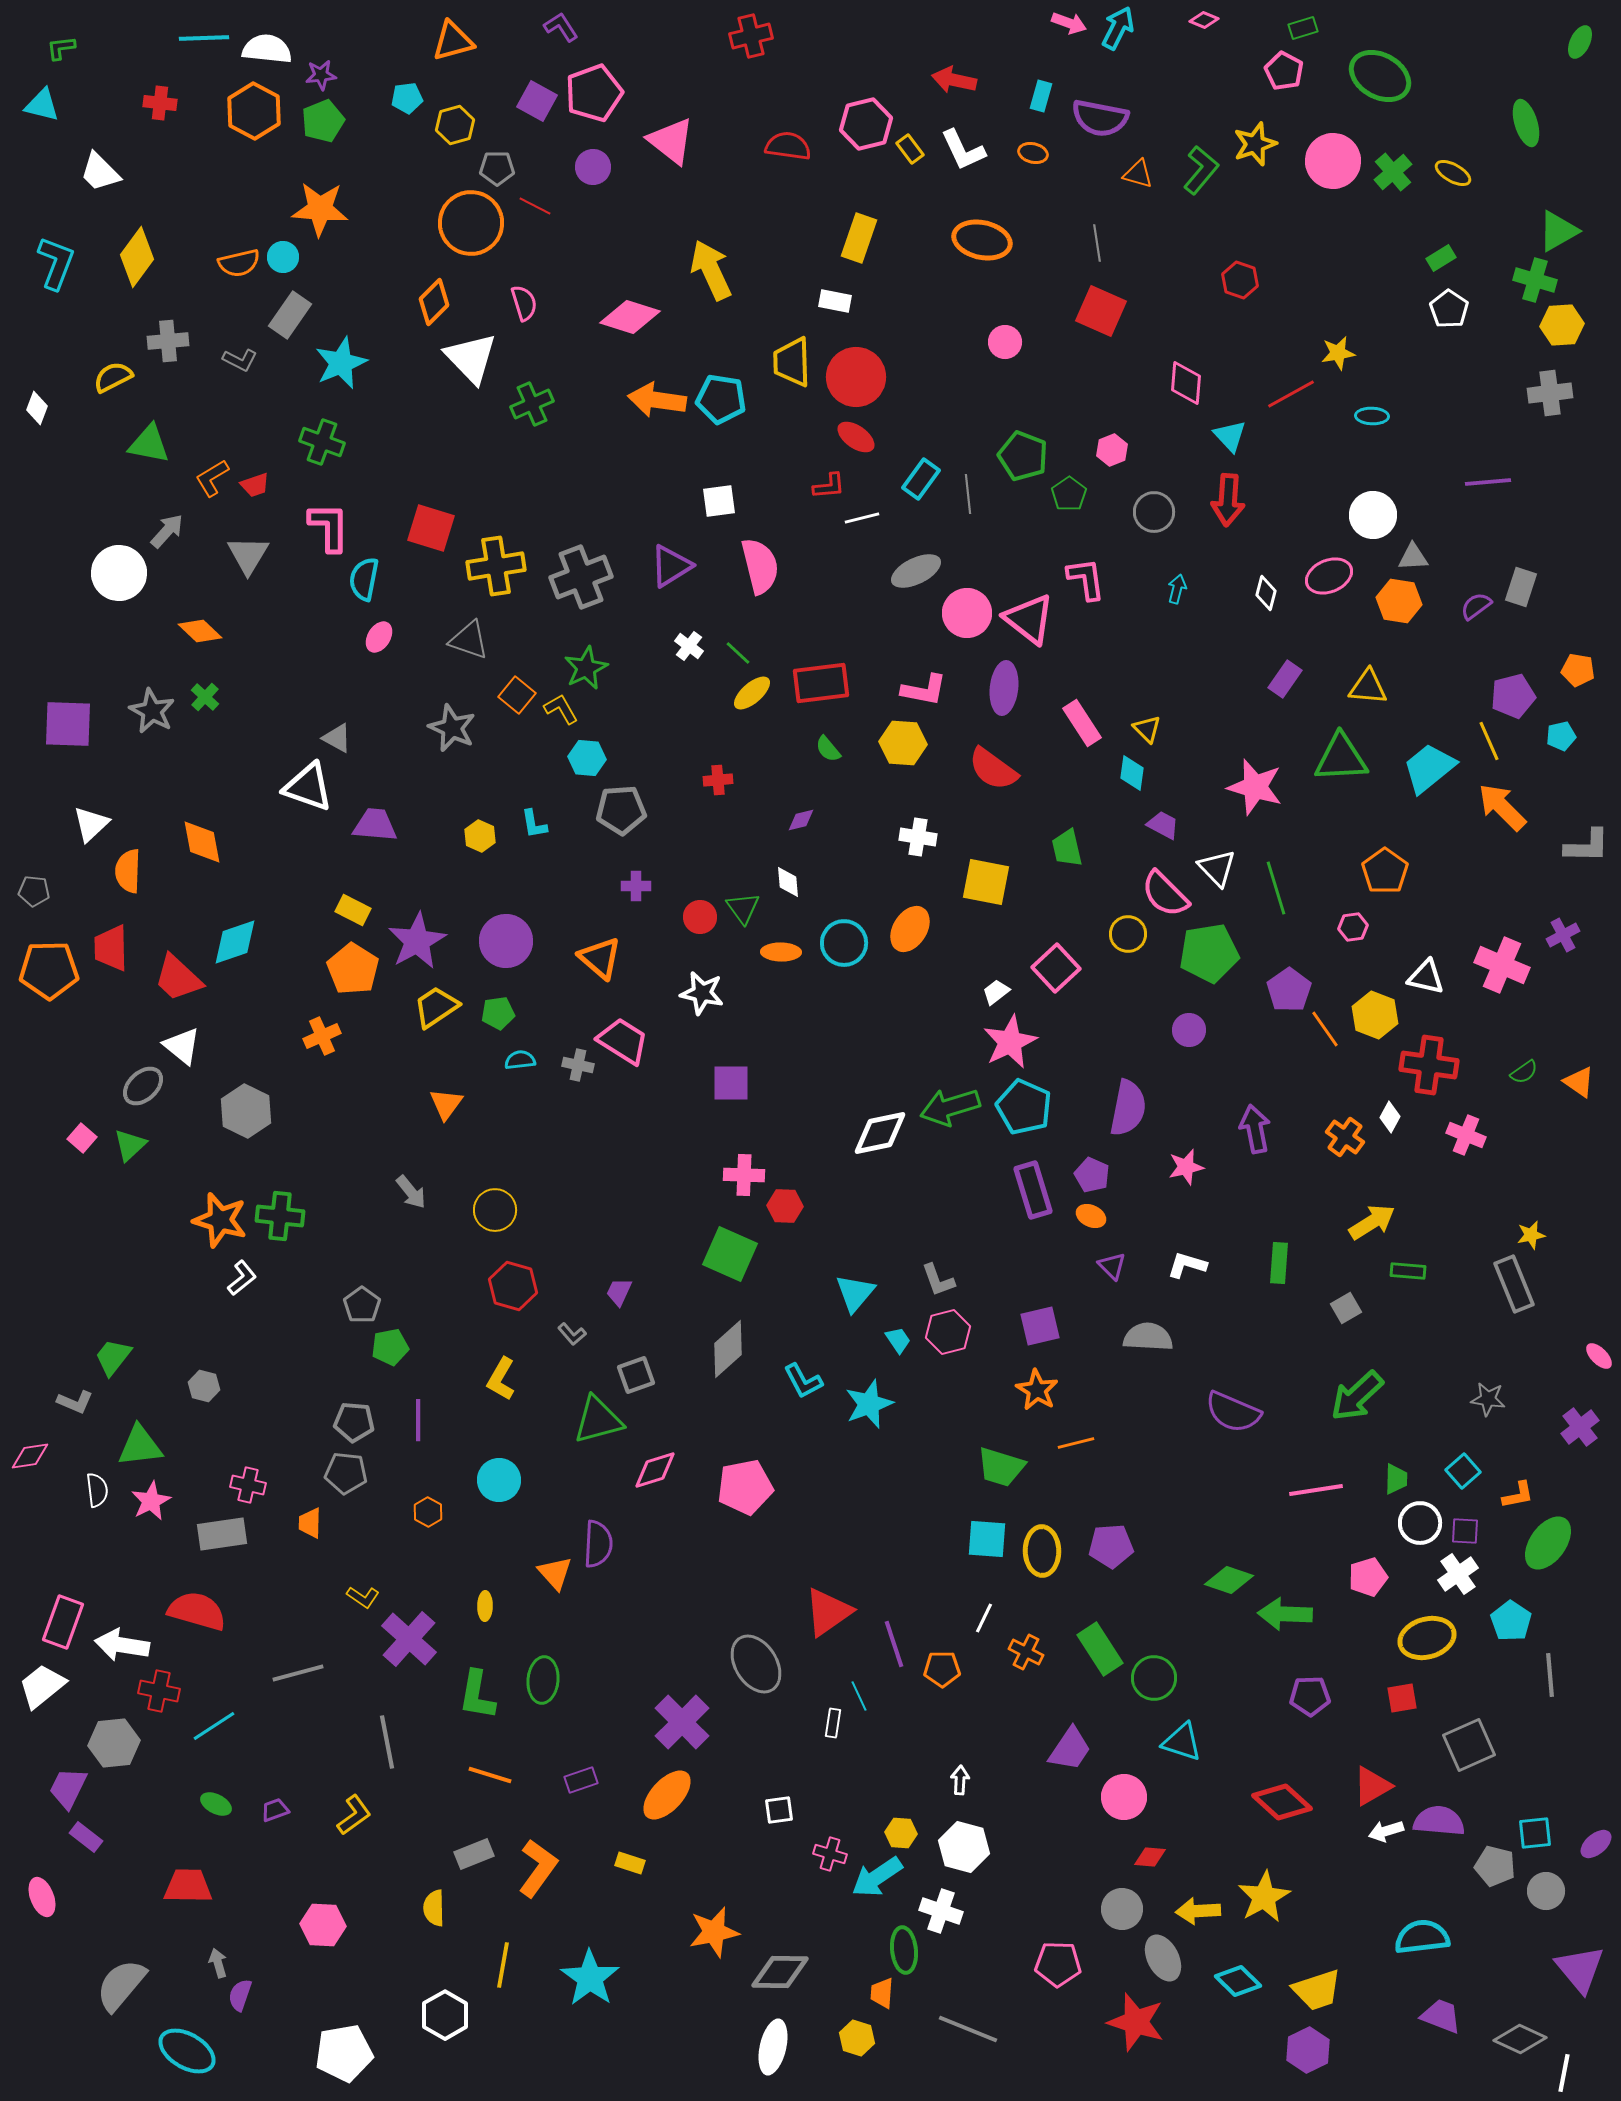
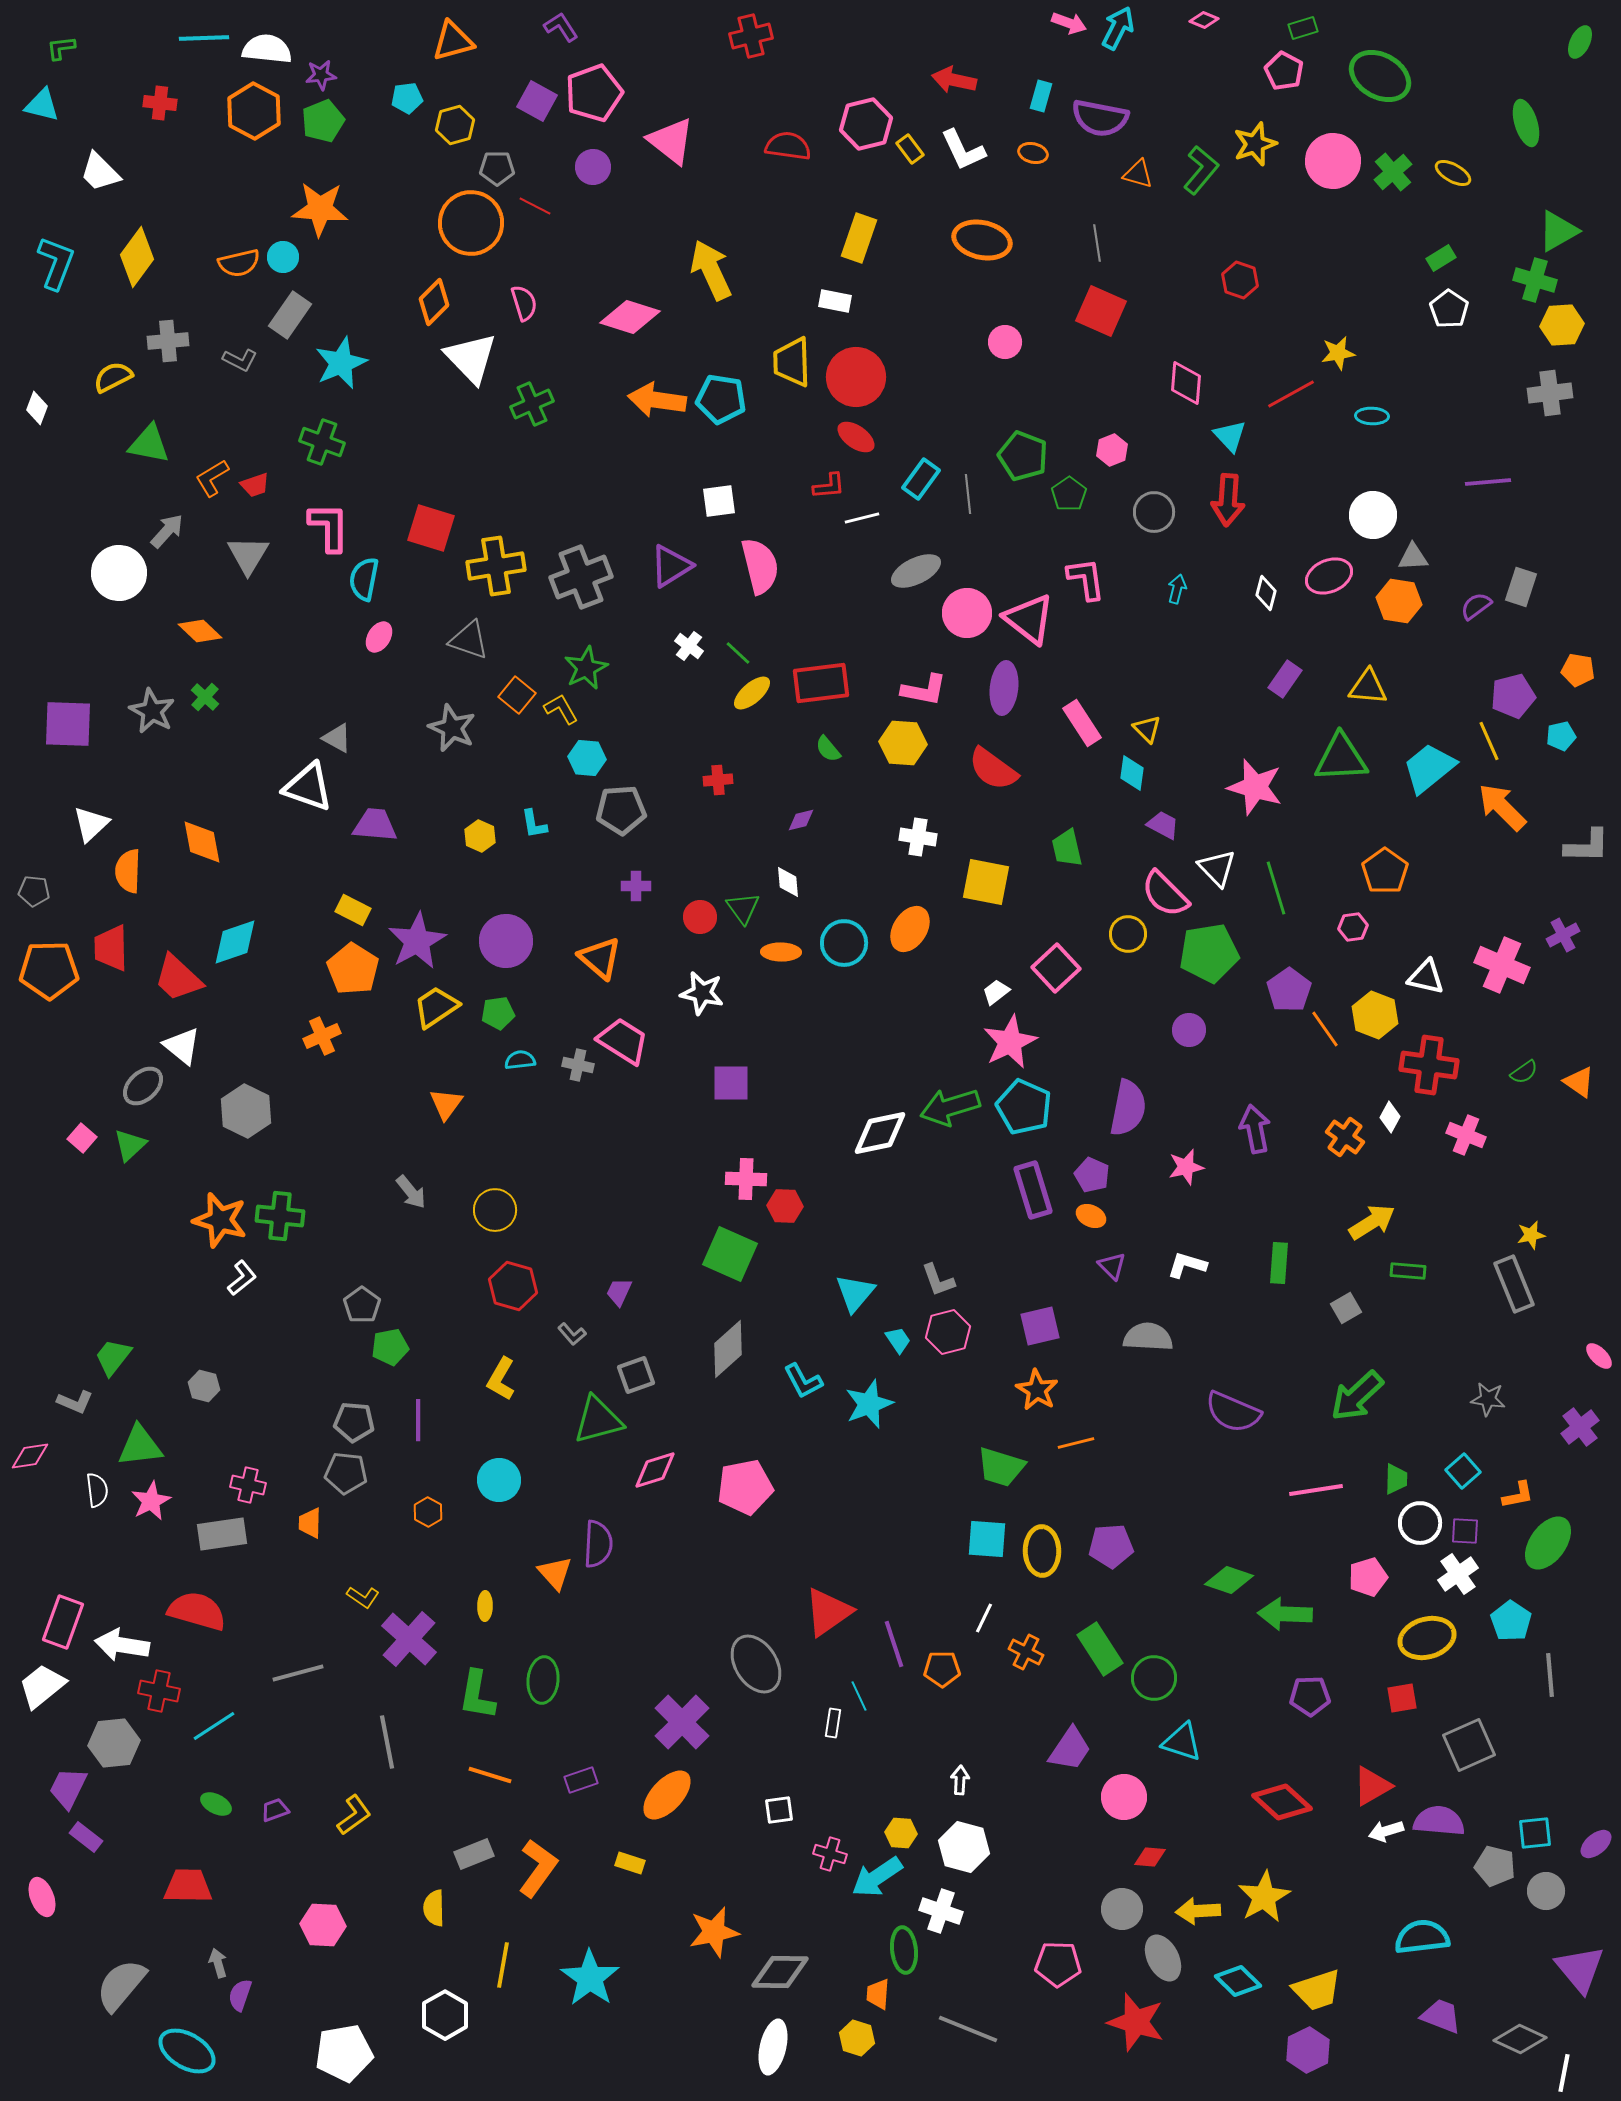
pink cross at (744, 1175): moved 2 px right, 4 px down
orange trapezoid at (882, 1993): moved 4 px left, 1 px down
